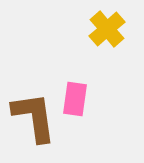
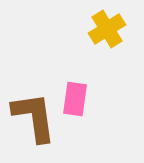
yellow cross: rotated 9 degrees clockwise
